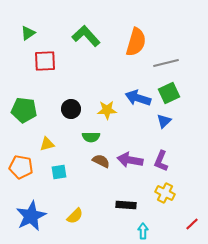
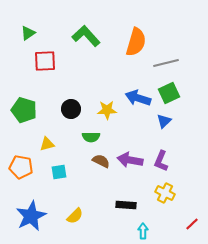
green pentagon: rotated 10 degrees clockwise
